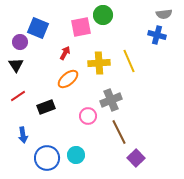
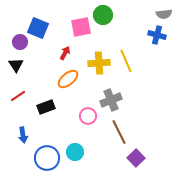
yellow line: moved 3 px left
cyan circle: moved 1 px left, 3 px up
